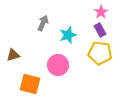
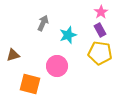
pink circle: moved 1 px left, 1 px down
